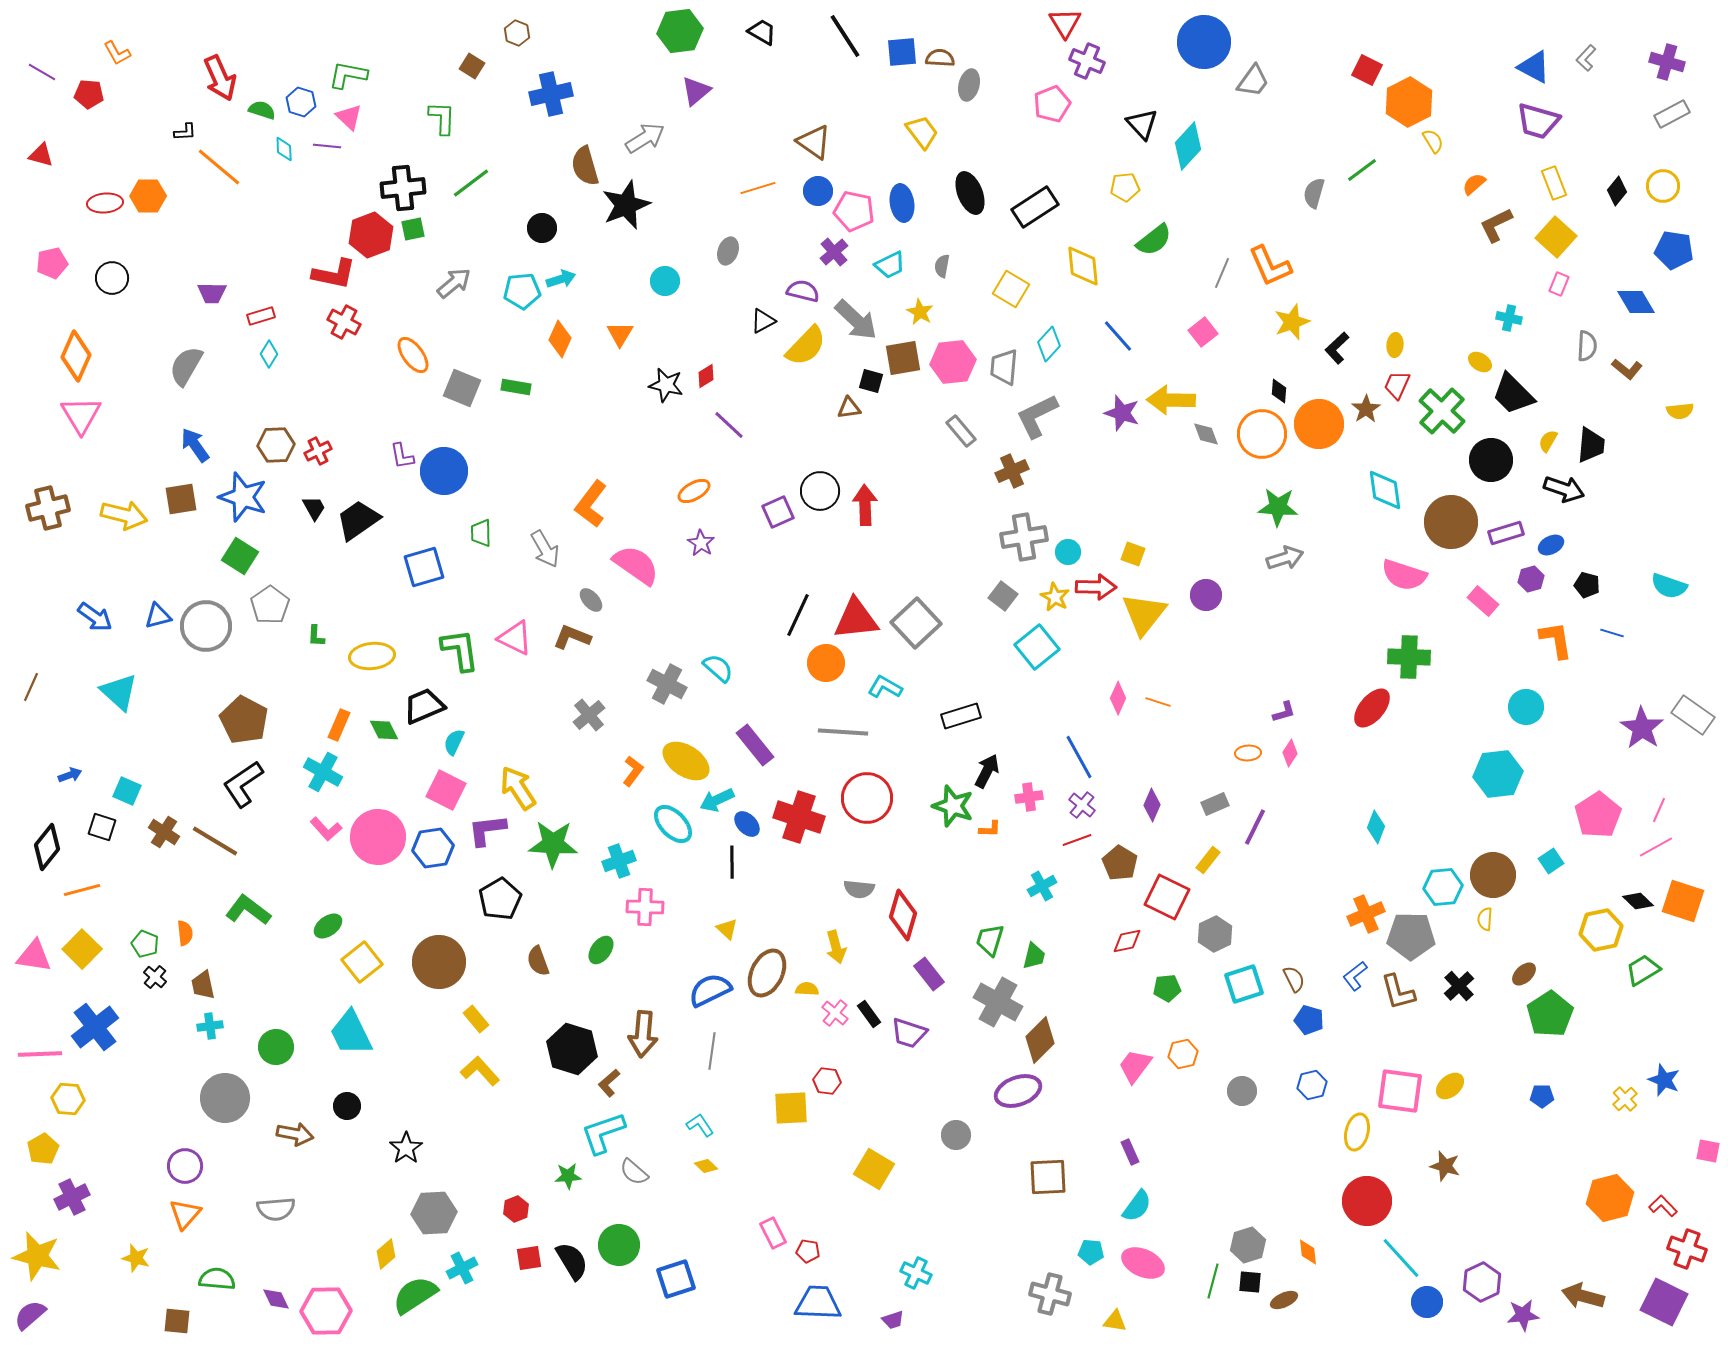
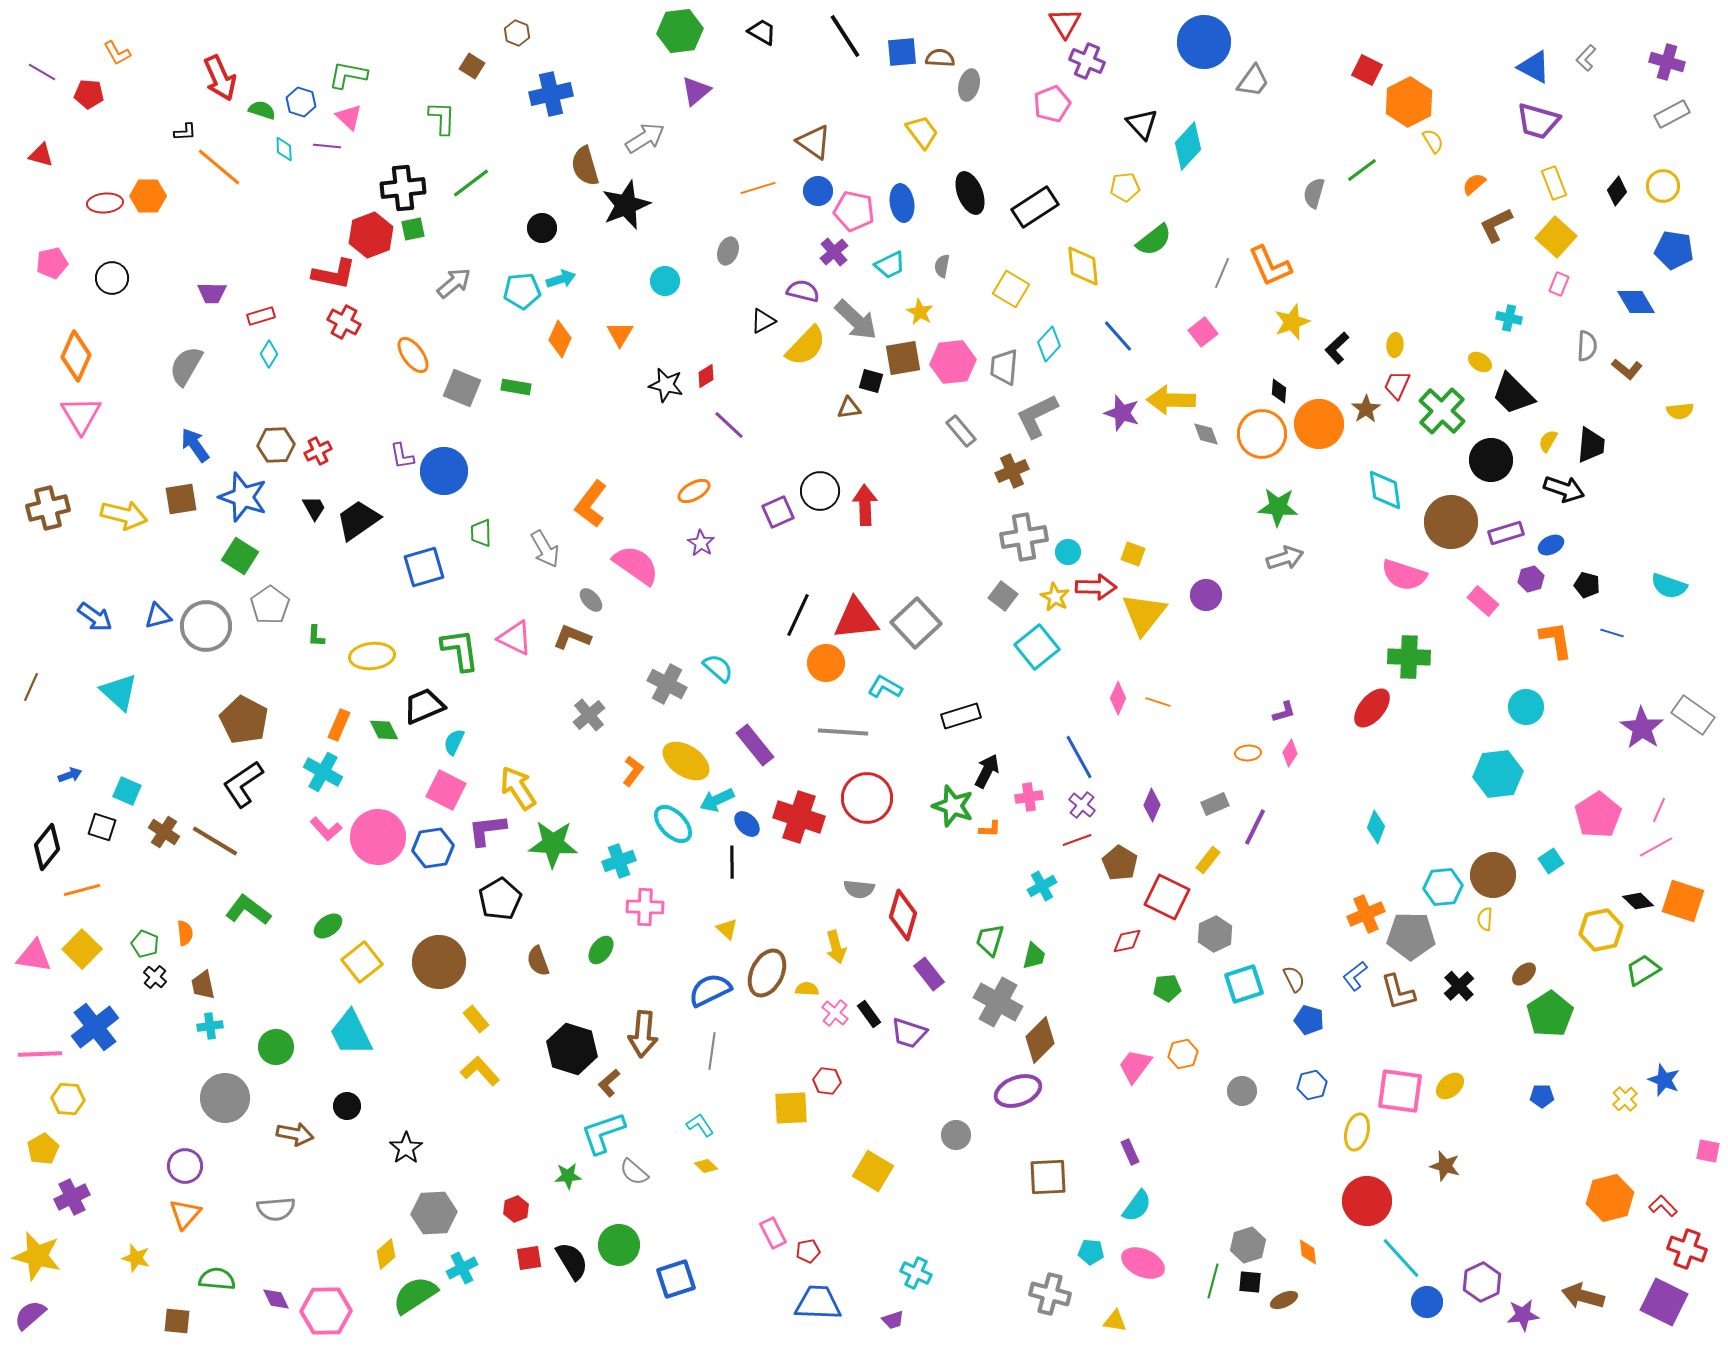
yellow square at (874, 1169): moved 1 px left, 2 px down
red pentagon at (808, 1251): rotated 20 degrees counterclockwise
